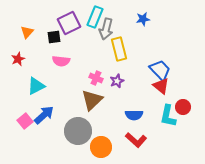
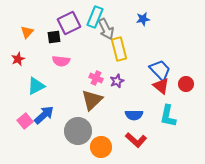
gray arrow: rotated 40 degrees counterclockwise
red circle: moved 3 px right, 23 px up
